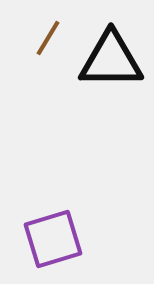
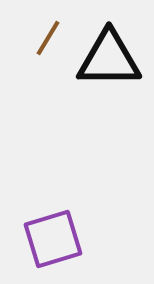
black triangle: moved 2 px left, 1 px up
